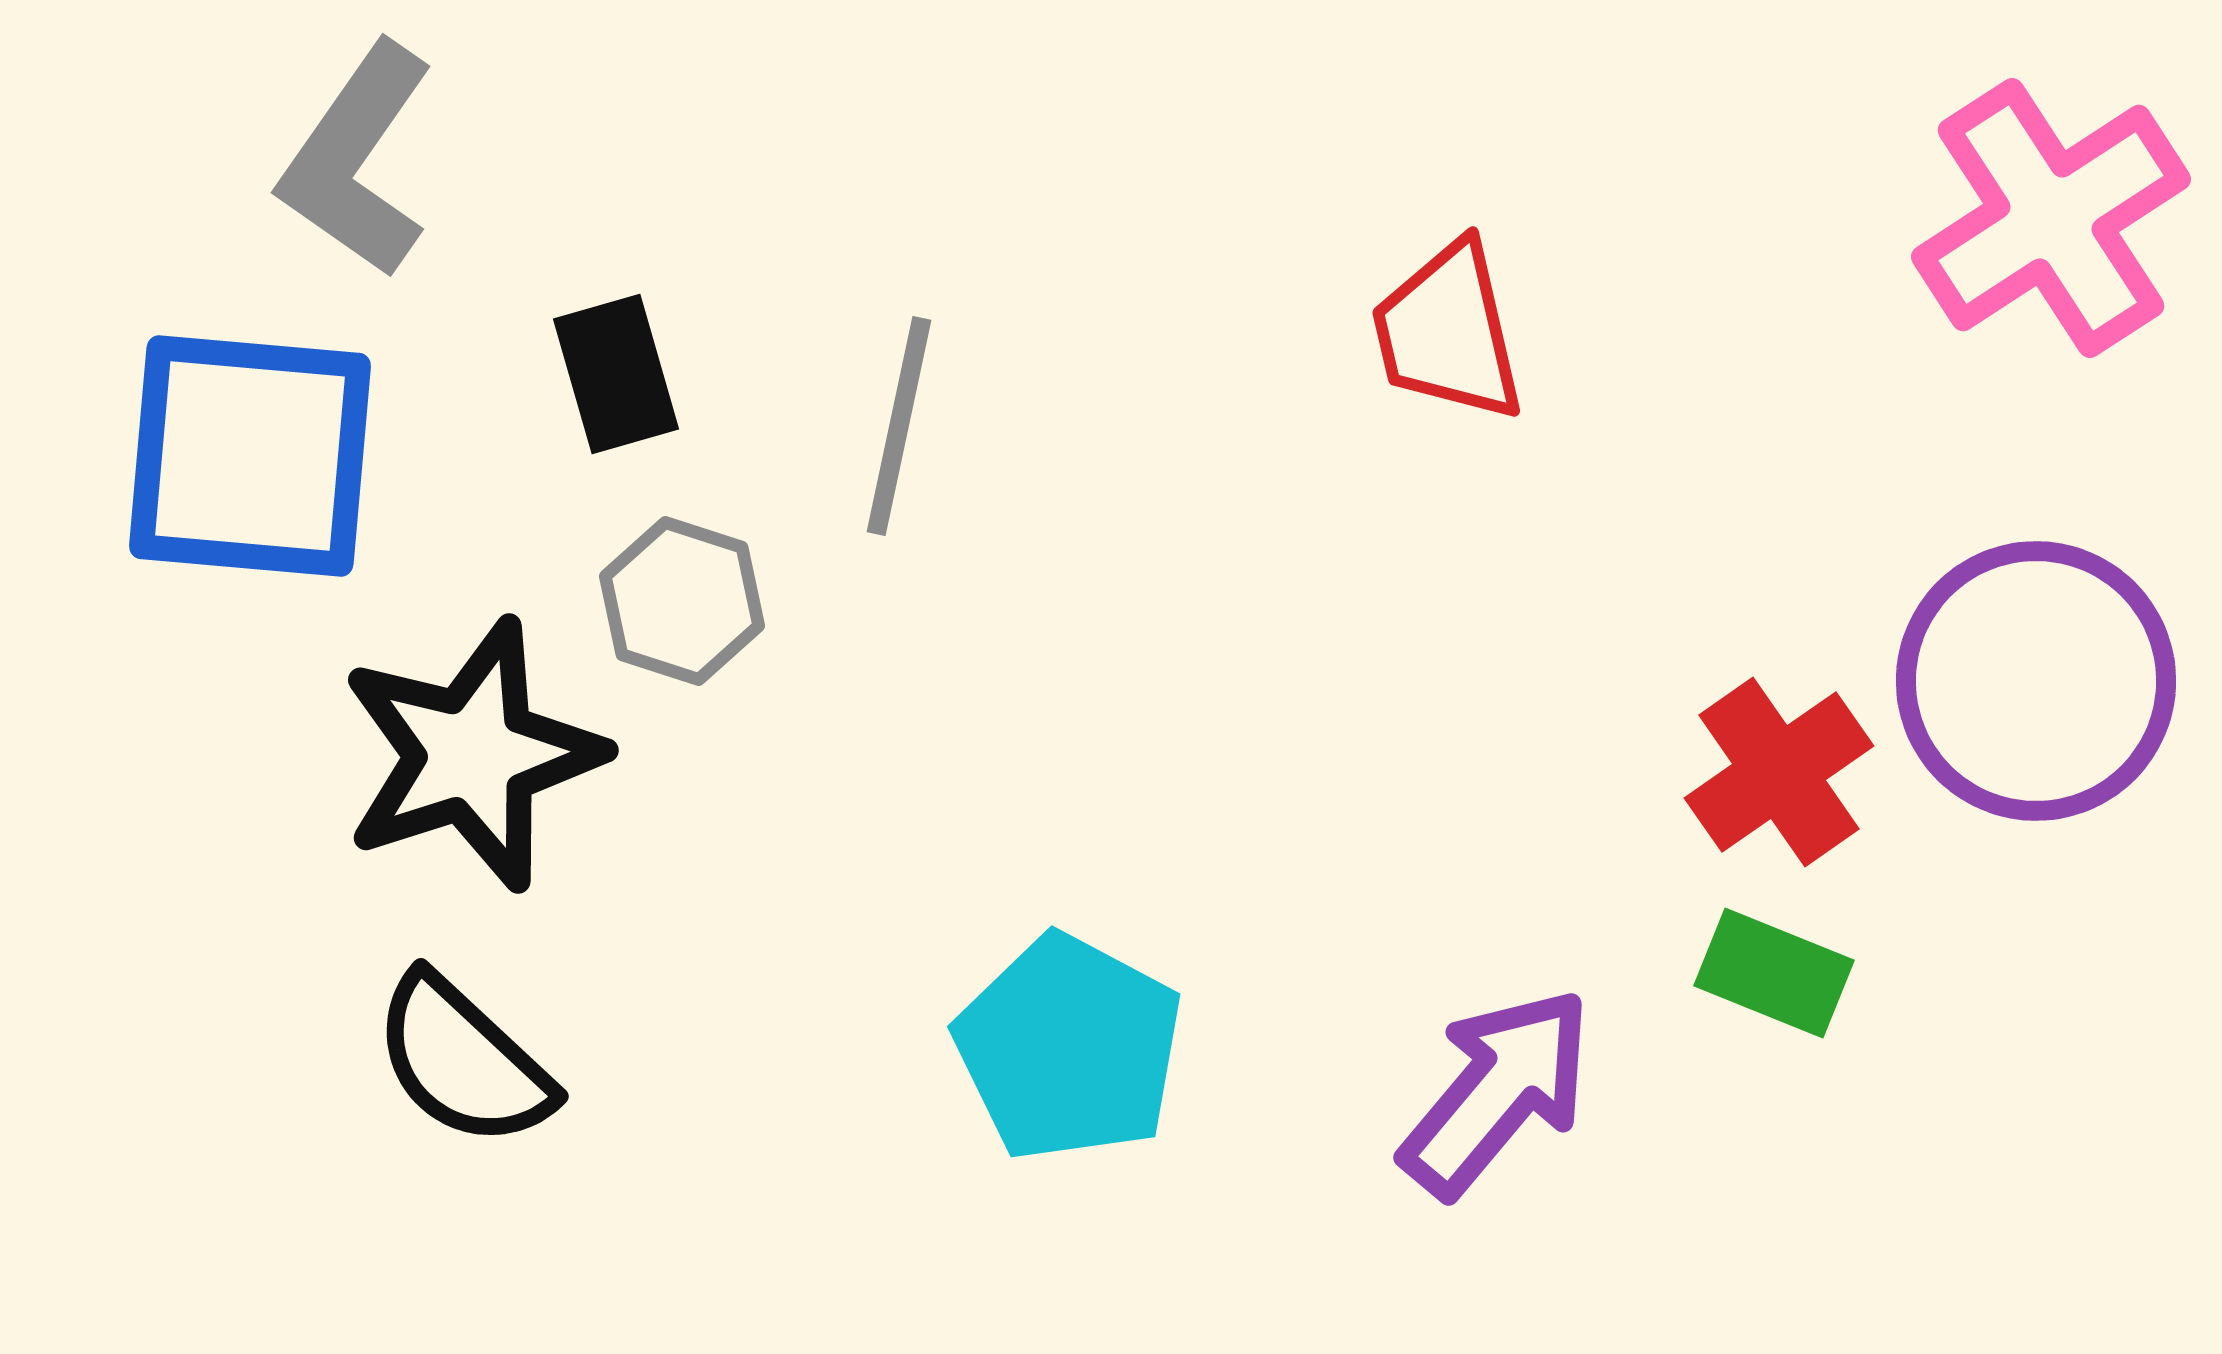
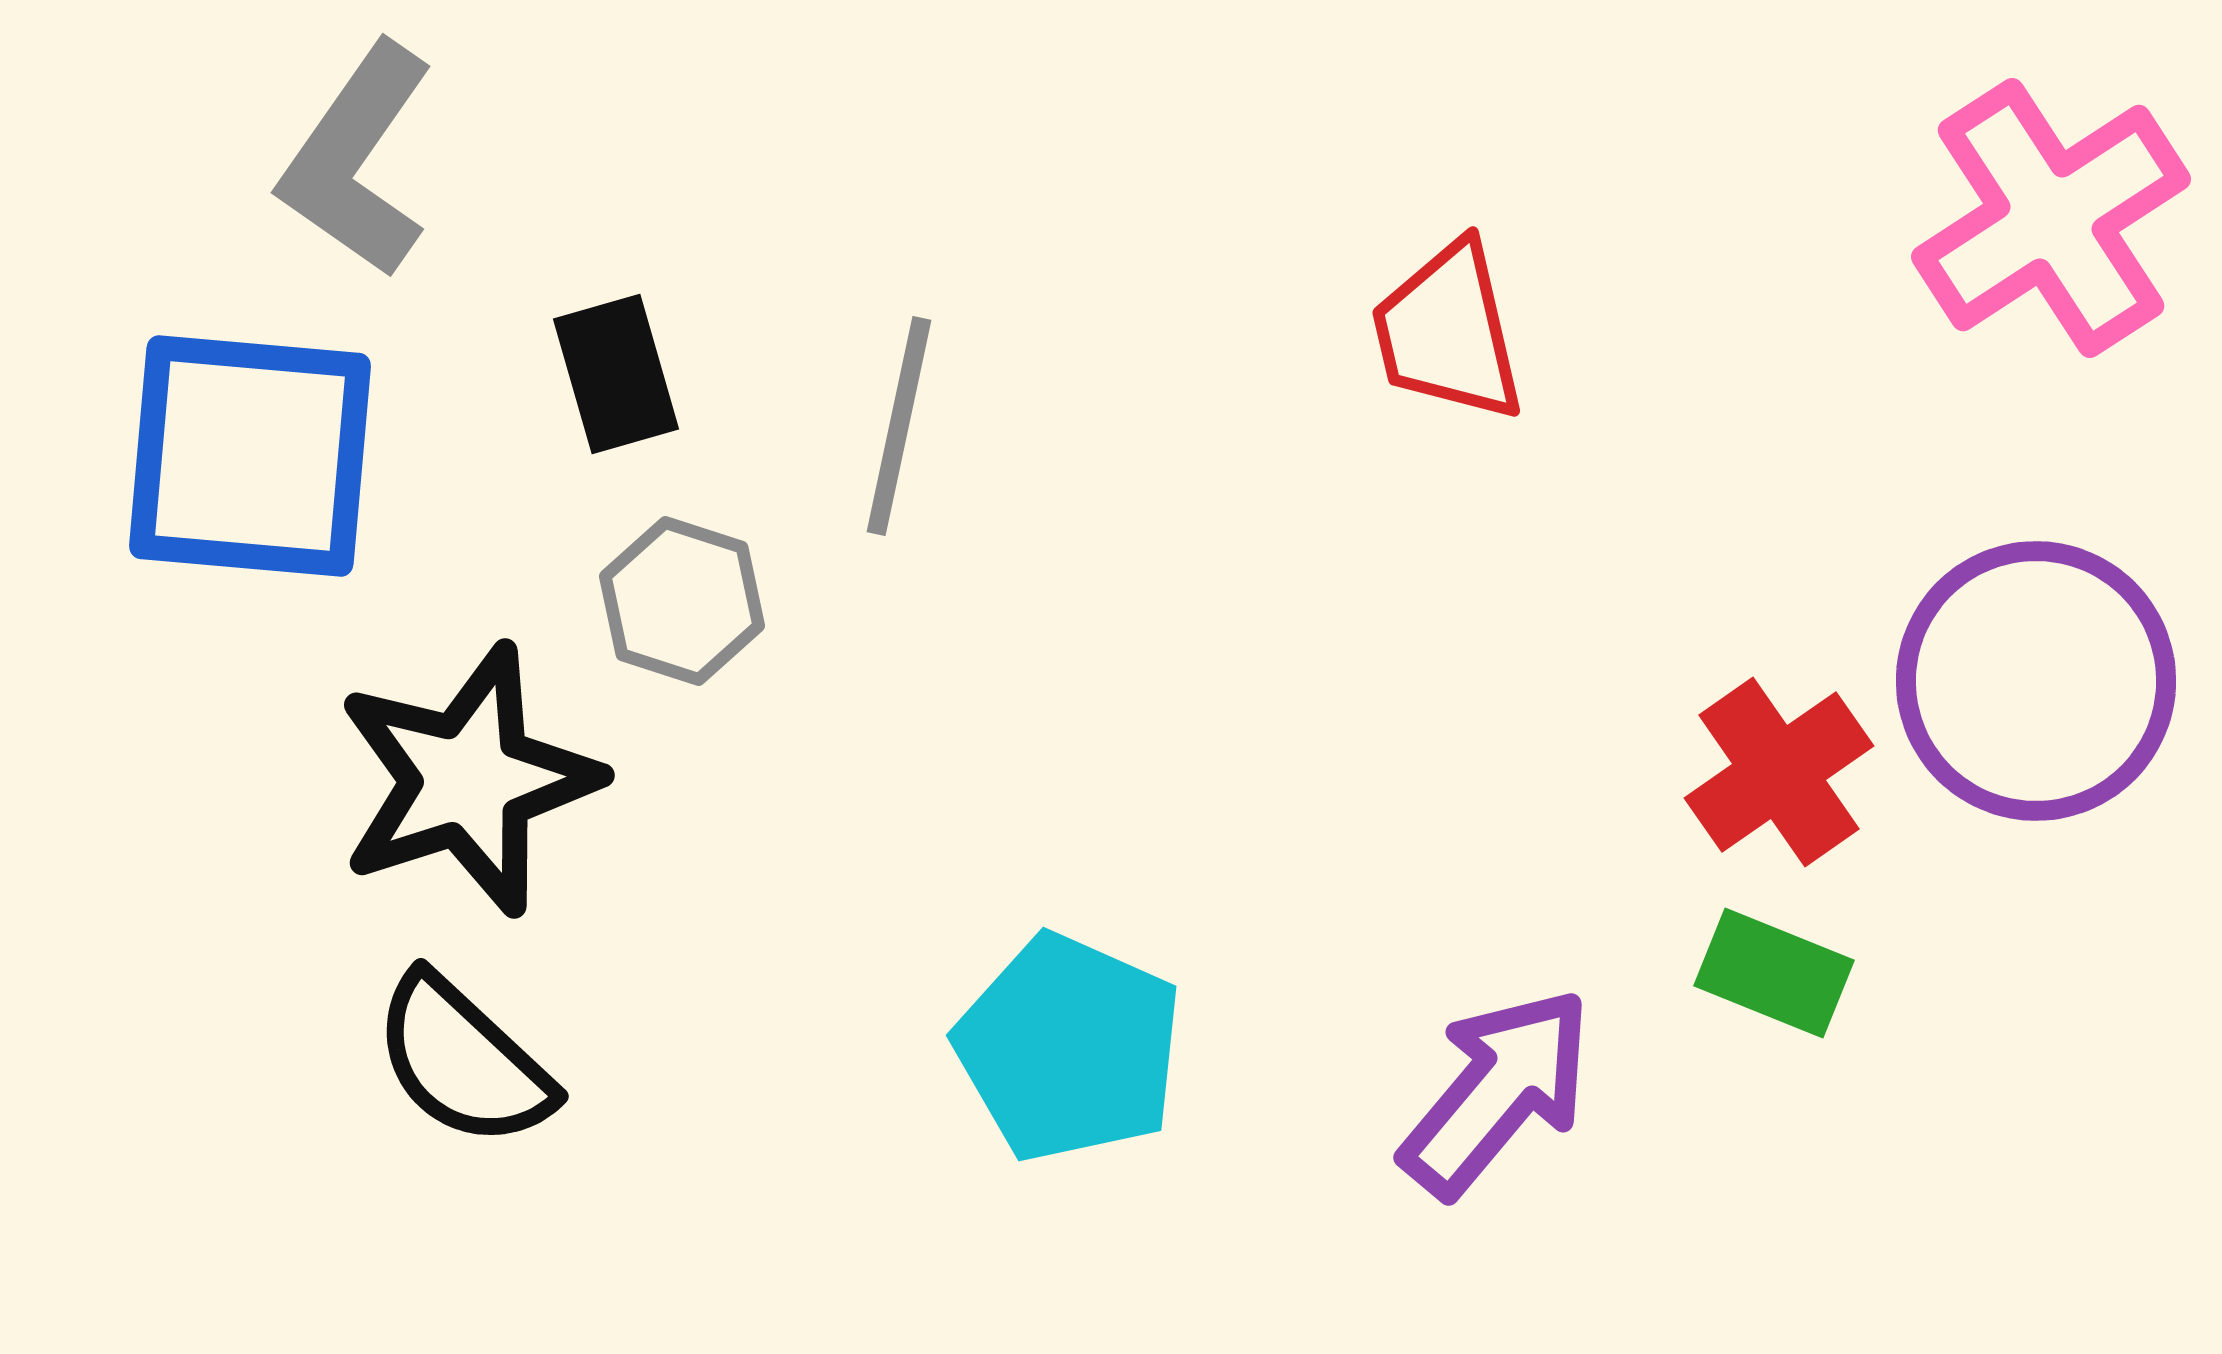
black star: moved 4 px left, 25 px down
cyan pentagon: rotated 4 degrees counterclockwise
